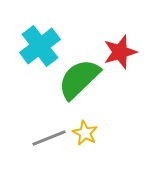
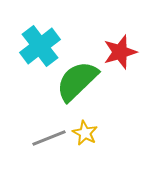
green semicircle: moved 2 px left, 2 px down
